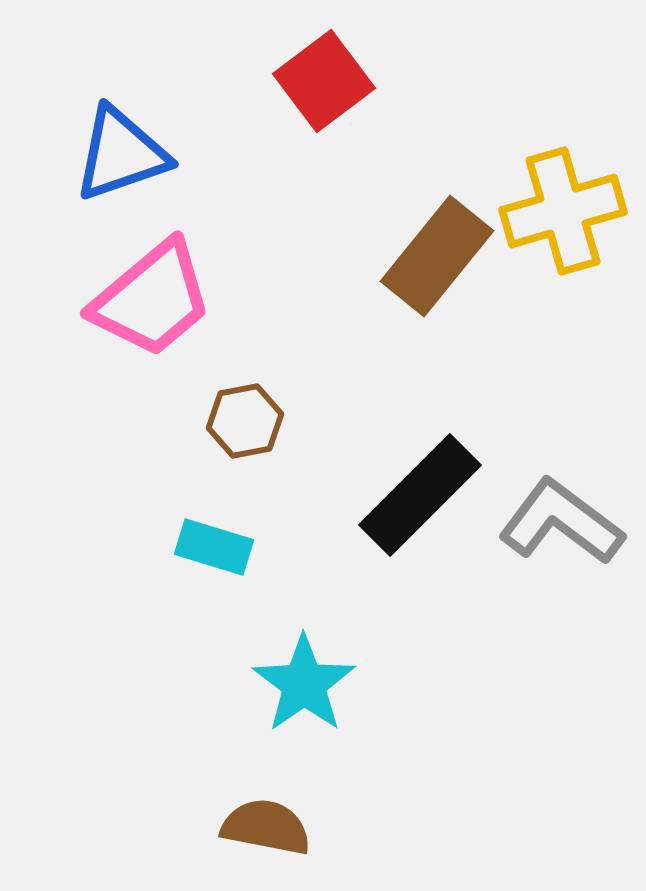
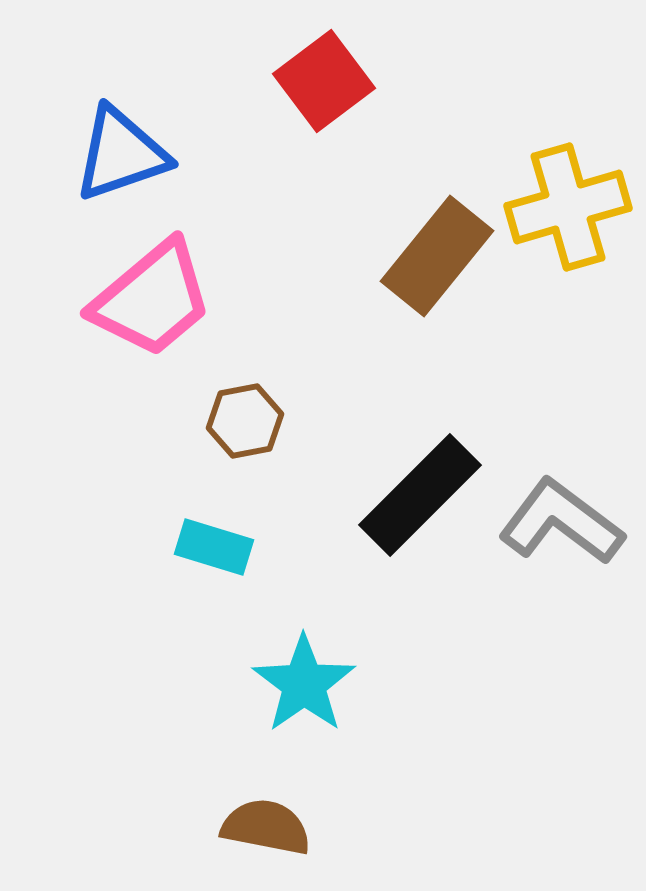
yellow cross: moved 5 px right, 4 px up
